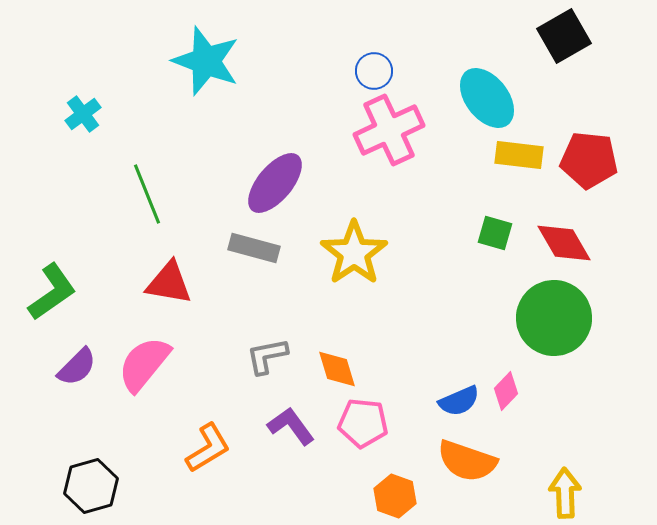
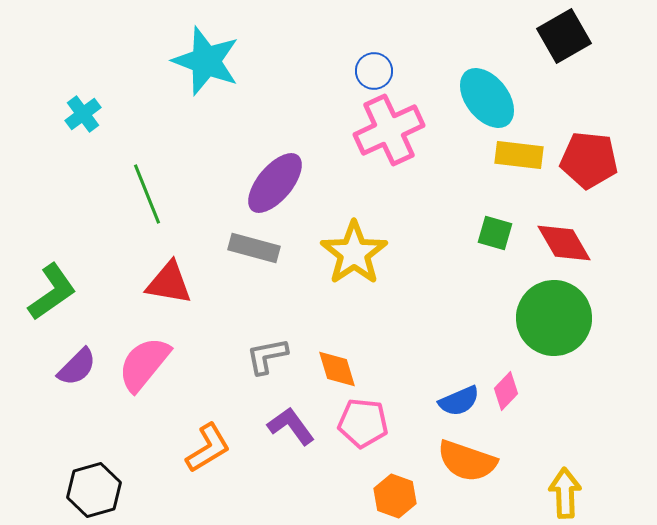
black hexagon: moved 3 px right, 4 px down
